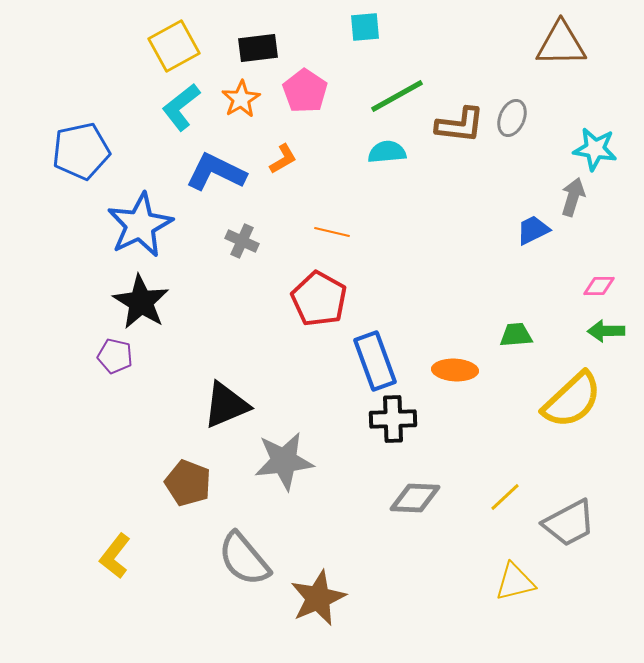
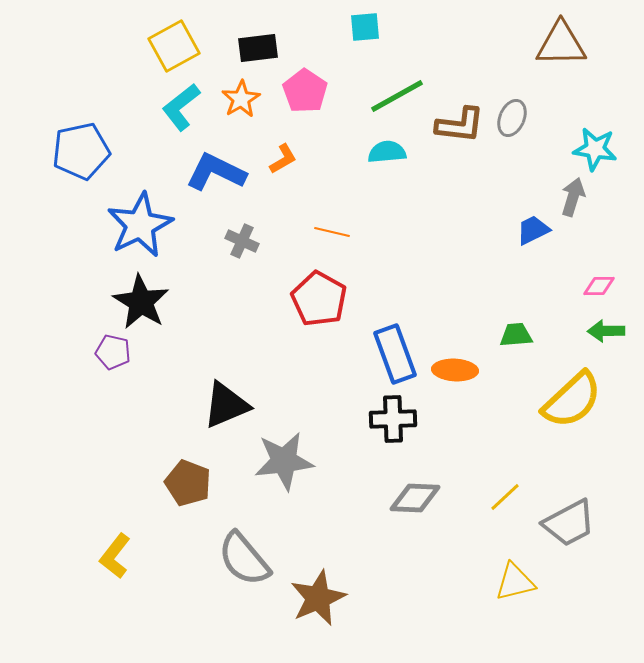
purple pentagon: moved 2 px left, 4 px up
blue rectangle: moved 20 px right, 7 px up
